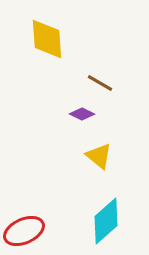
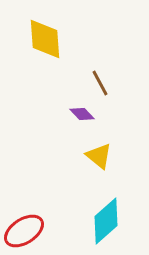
yellow diamond: moved 2 px left
brown line: rotated 32 degrees clockwise
purple diamond: rotated 20 degrees clockwise
red ellipse: rotated 9 degrees counterclockwise
